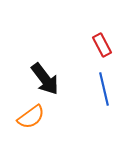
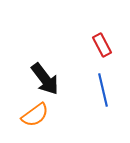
blue line: moved 1 px left, 1 px down
orange semicircle: moved 4 px right, 2 px up
